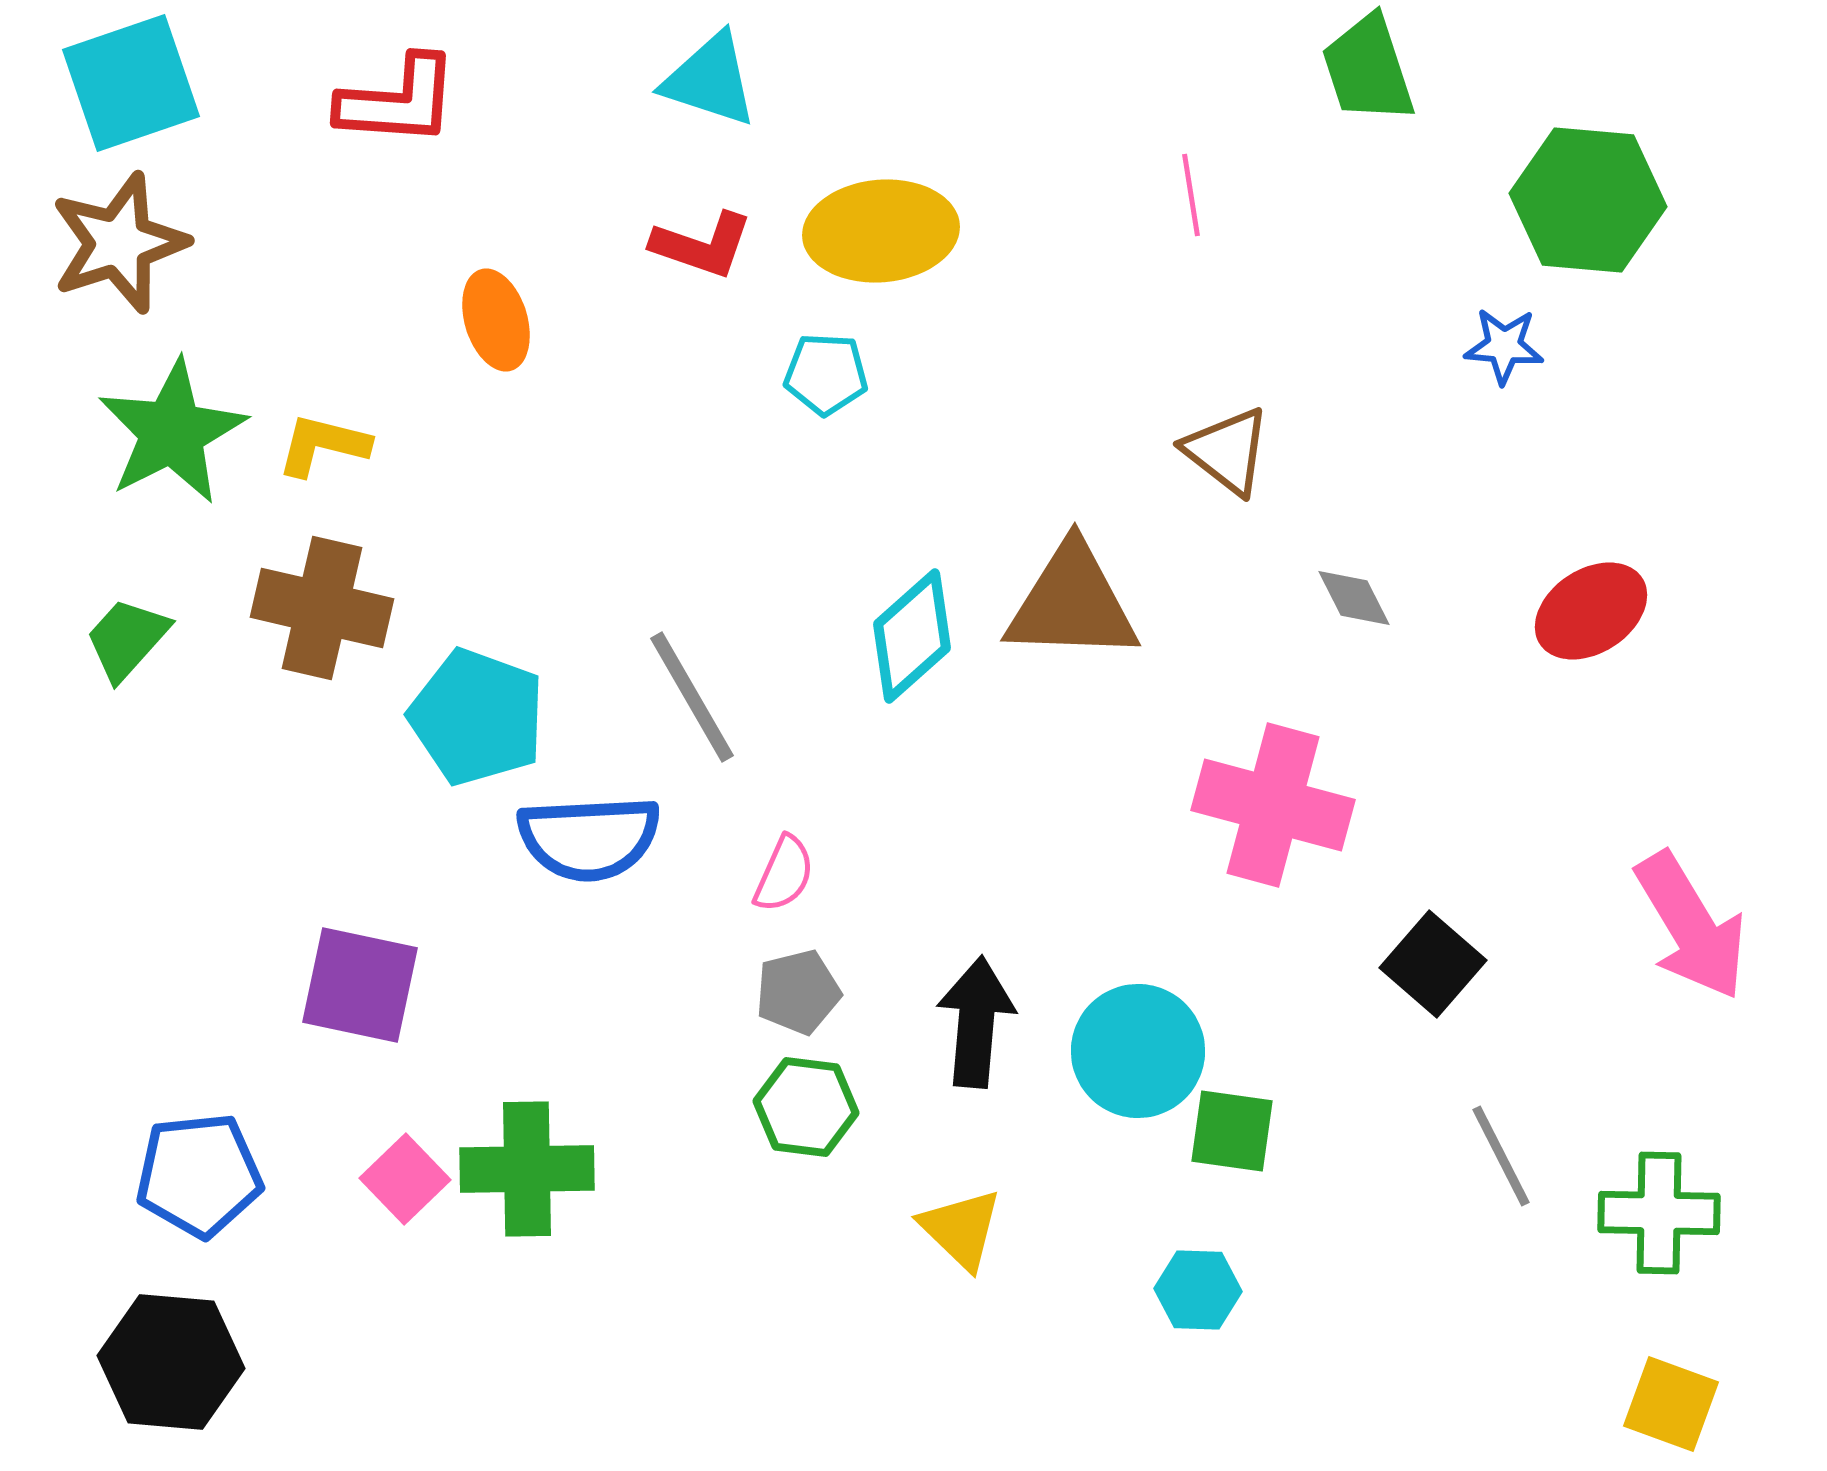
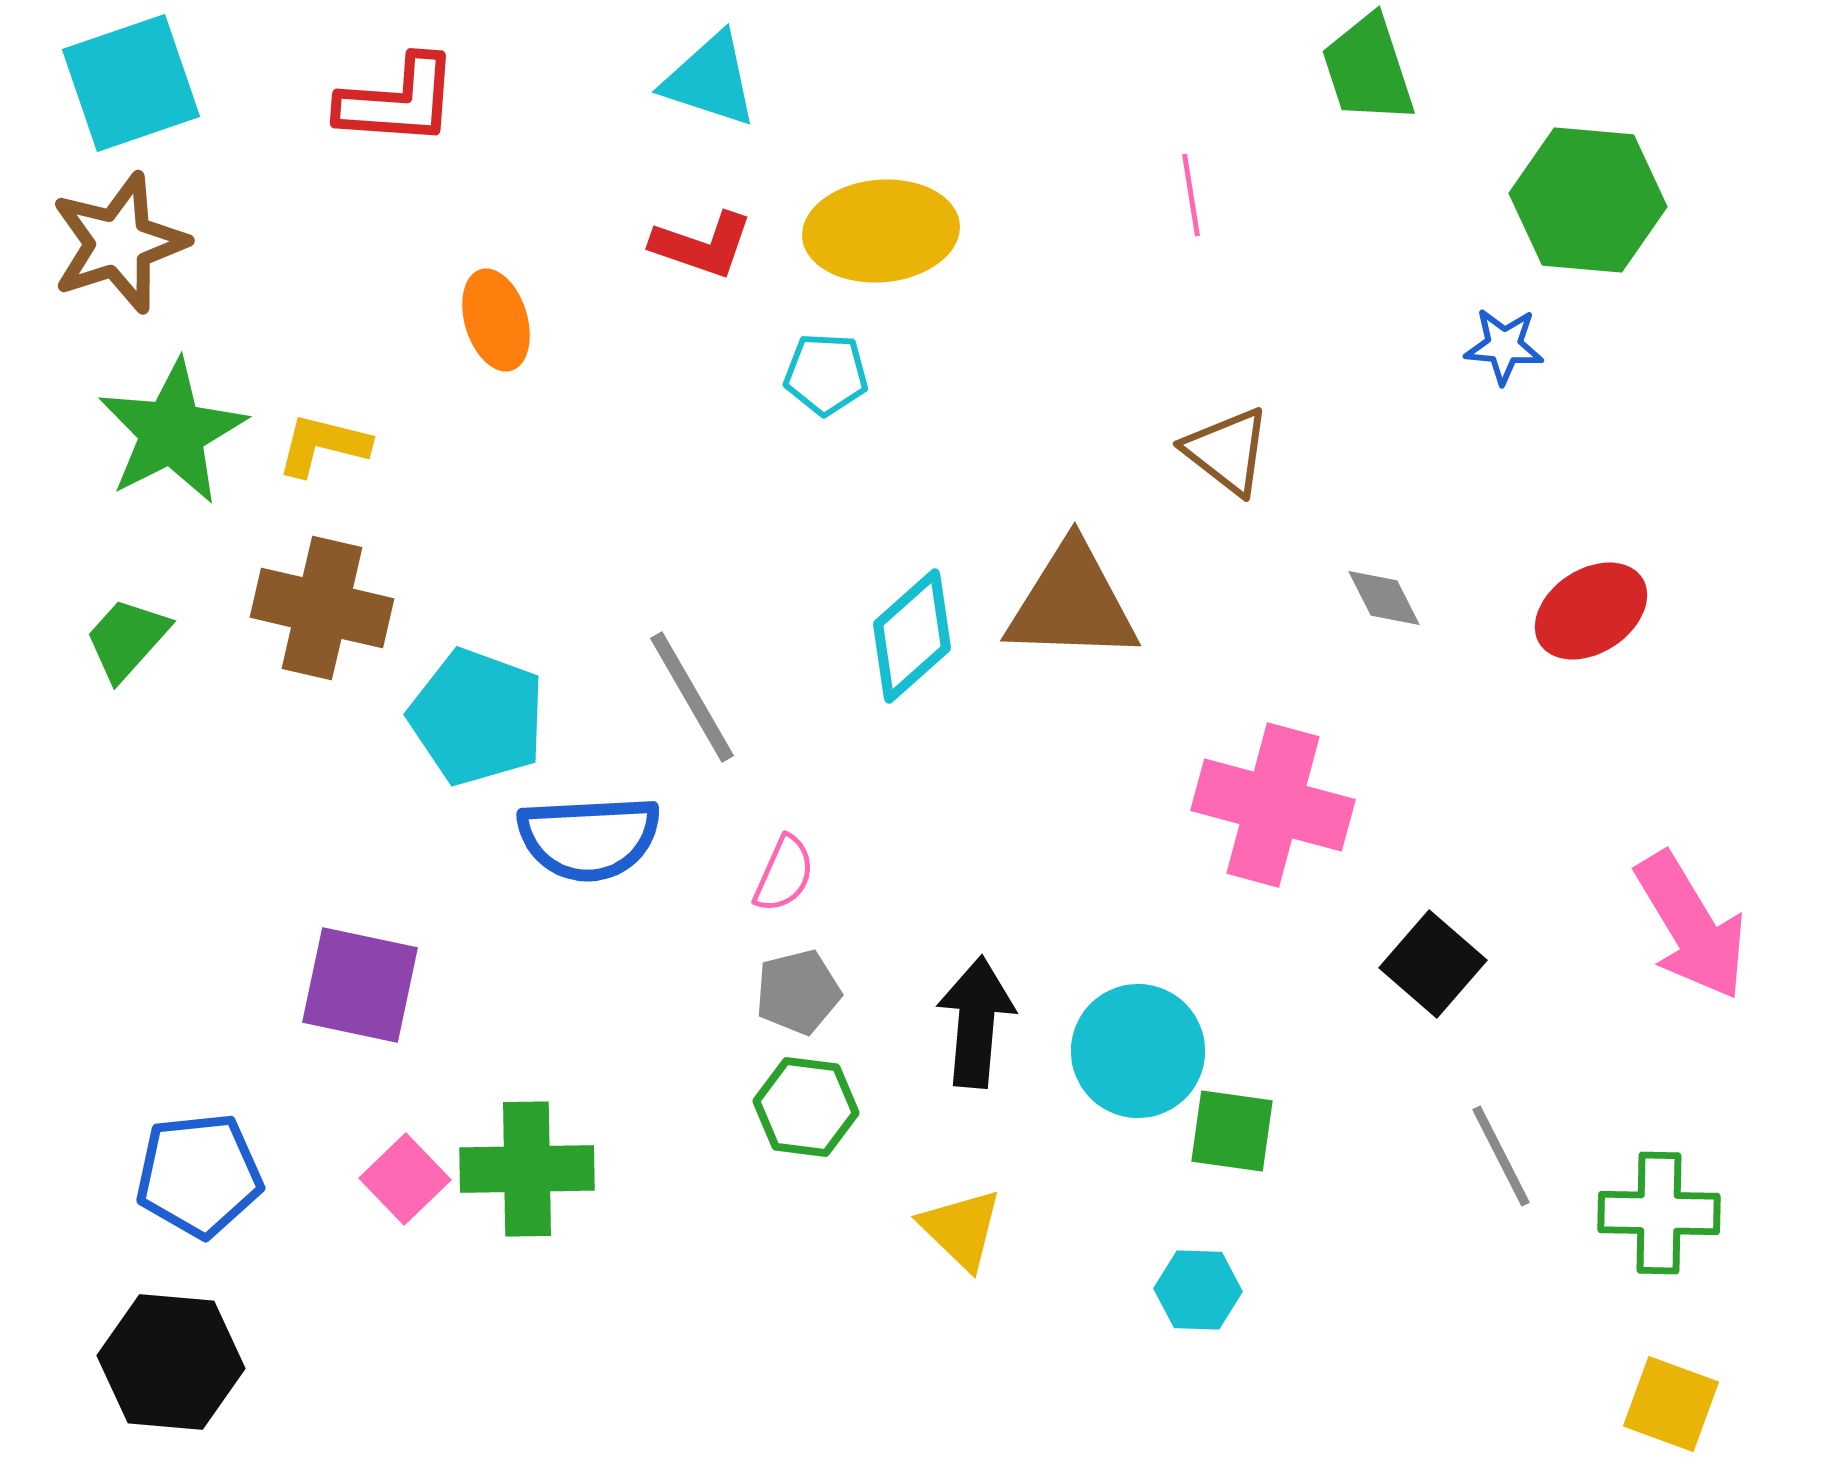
gray diamond at (1354, 598): moved 30 px right
